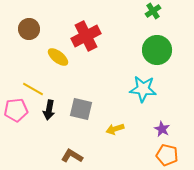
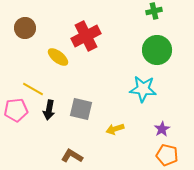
green cross: moved 1 px right; rotated 21 degrees clockwise
brown circle: moved 4 px left, 1 px up
purple star: rotated 14 degrees clockwise
